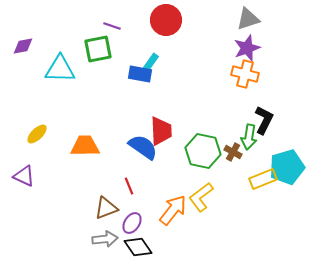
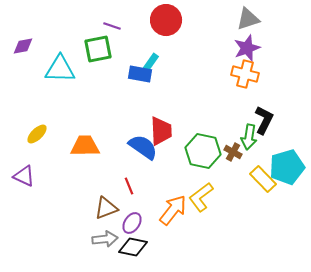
yellow rectangle: rotated 68 degrees clockwise
black diamond: moved 5 px left; rotated 44 degrees counterclockwise
